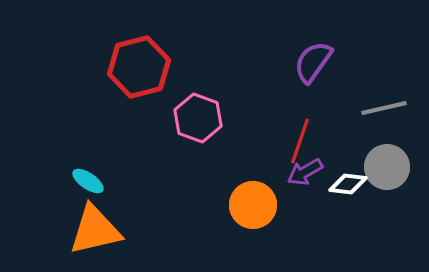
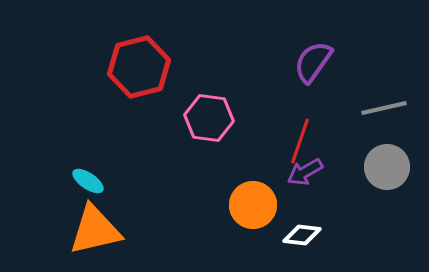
pink hexagon: moved 11 px right; rotated 12 degrees counterclockwise
white diamond: moved 46 px left, 51 px down
